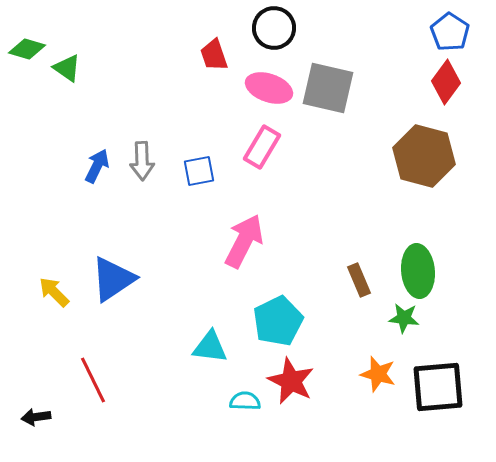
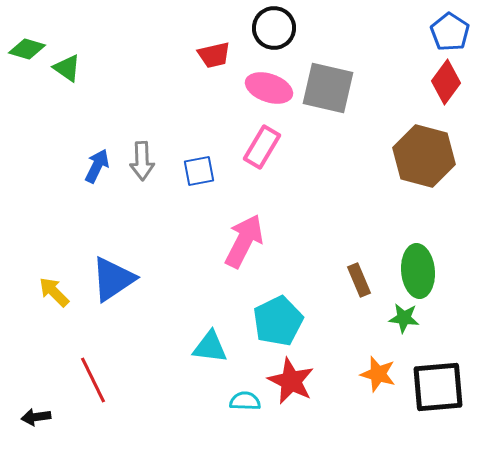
red trapezoid: rotated 84 degrees counterclockwise
